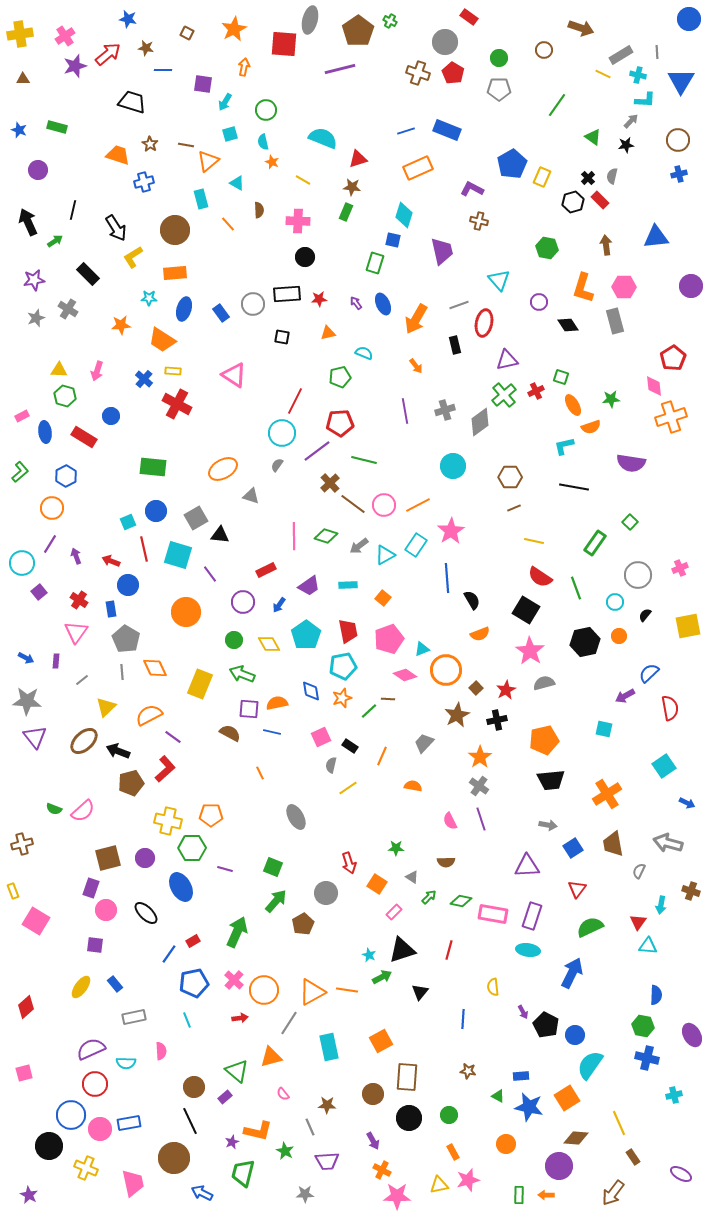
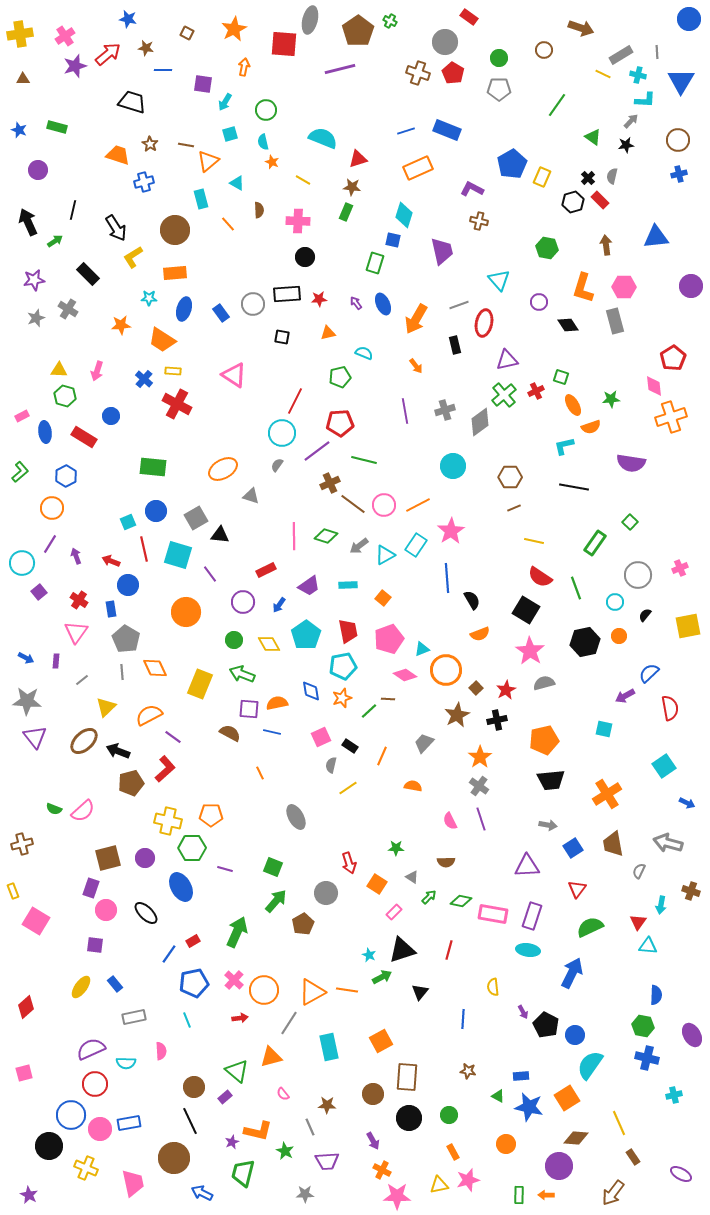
brown cross at (330, 483): rotated 18 degrees clockwise
